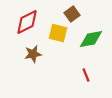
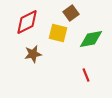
brown square: moved 1 px left, 1 px up
